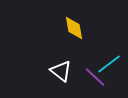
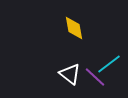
white triangle: moved 9 px right, 3 px down
